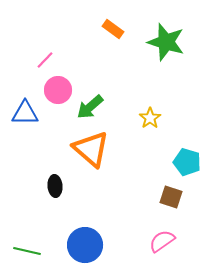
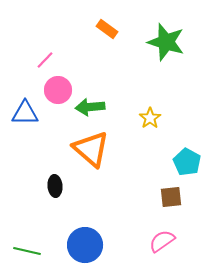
orange rectangle: moved 6 px left
green arrow: rotated 36 degrees clockwise
cyan pentagon: rotated 12 degrees clockwise
brown square: rotated 25 degrees counterclockwise
